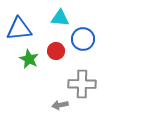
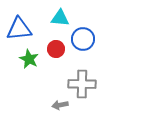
red circle: moved 2 px up
